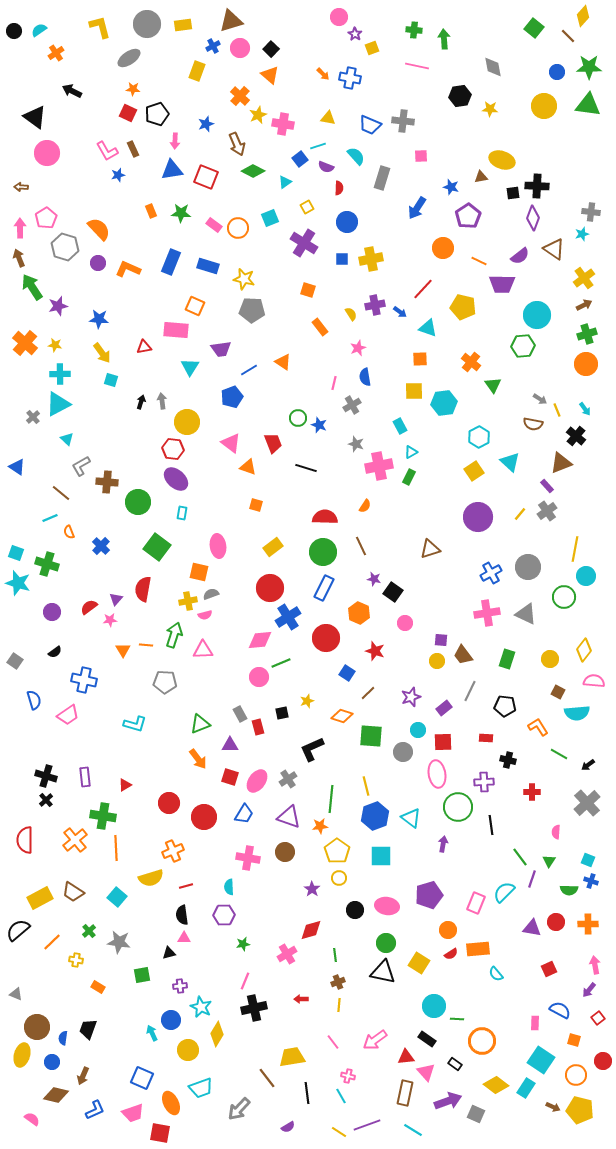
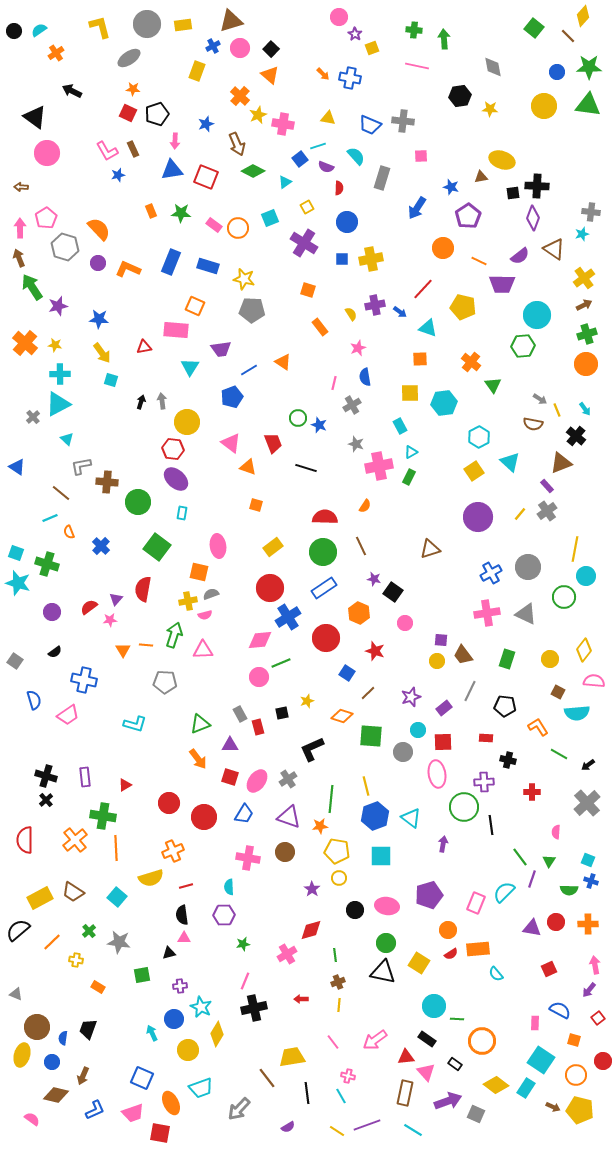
yellow square at (414, 391): moved 4 px left, 2 px down
gray L-shape at (81, 466): rotated 20 degrees clockwise
blue rectangle at (324, 588): rotated 30 degrees clockwise
green circle at (458, 807): moved 6 px right
yellow pentagon at (337, 851): rotated 25 degrees counterclockwise
blue circle at (171, 1020): moved 3 px right, 1 px up
yellow line at (339, 1132): moved 2 px left, 1 px up
